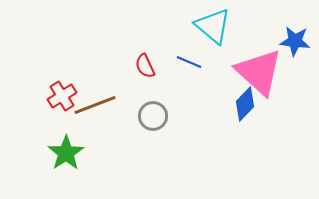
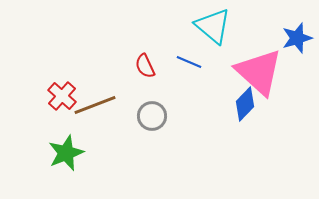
blue star: moved 2 px right, 3 px up; rotated 24 degrees counterclockwise
red cross: rotated 16 degrees counterclockwise
gray circle: moved 1 px left
green star: rotated 12 degrees clockwise
